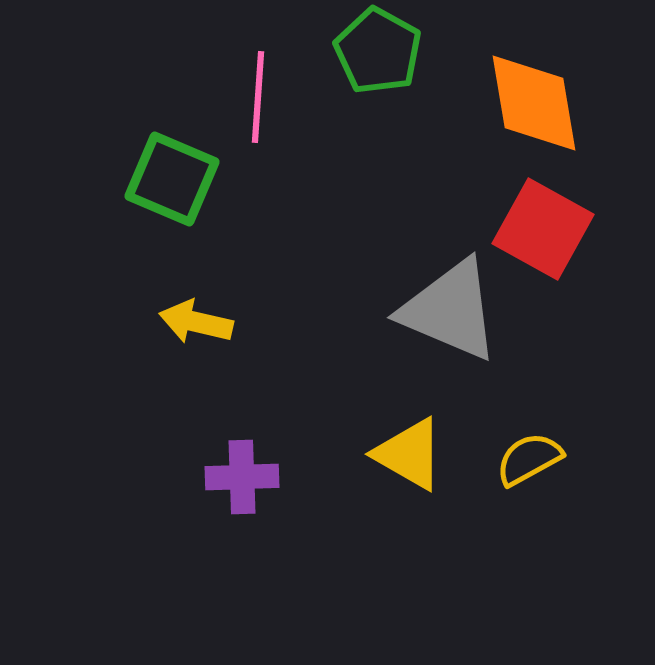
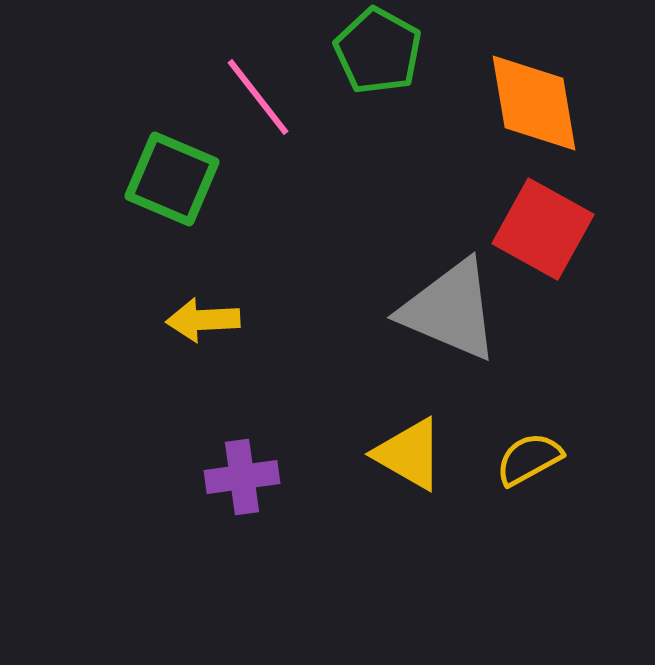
pink line: rotated 42 degrees counterclockwise
yellow arrow: moved 7 px right, 2 px up; rotated 16 degrees counterclockwise
purple cross: rotated 6 degrees counterclockwise
